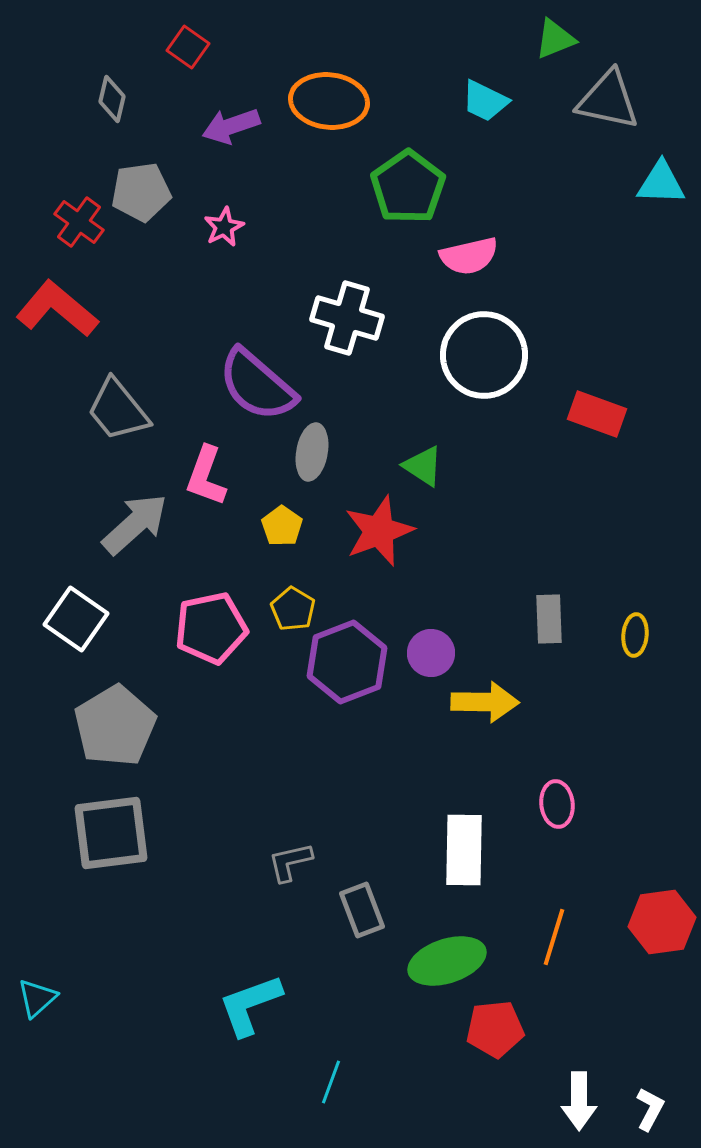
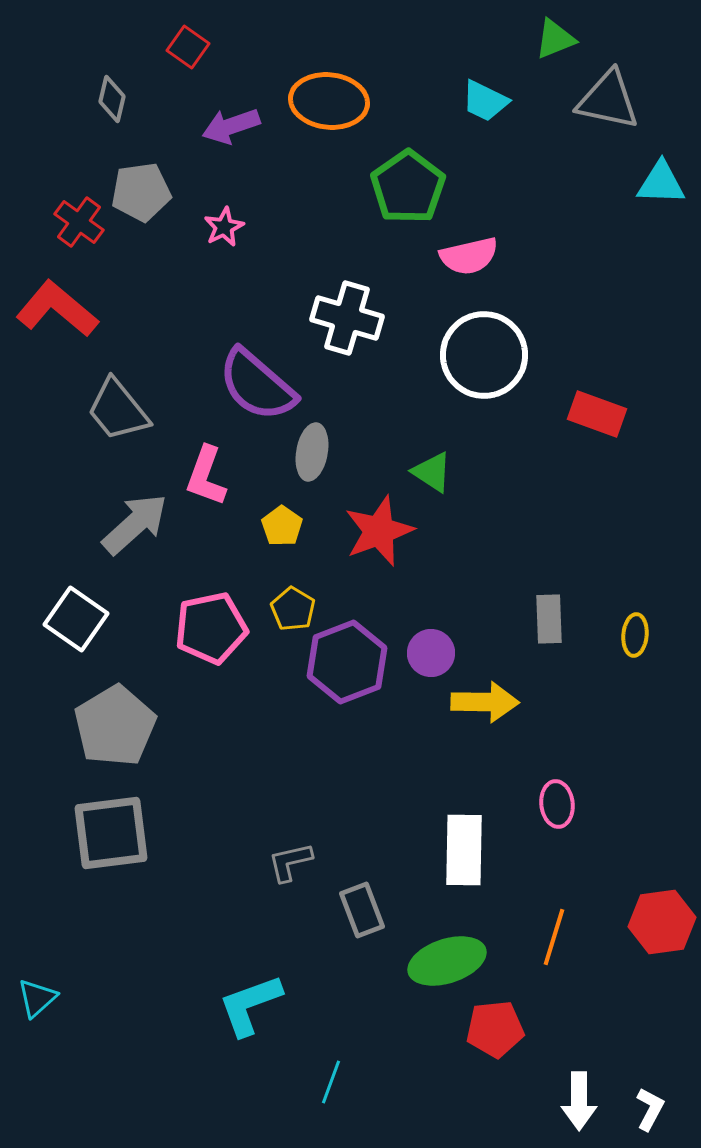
green triangle at (423, 466): moved 9 px right, 6 px down
